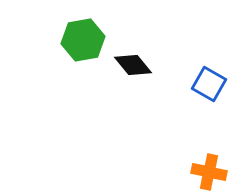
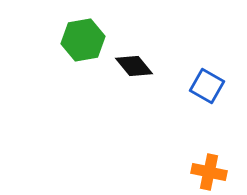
black diamond: moved 1 px right, 1 px down
blue square: moved 2 px left, 2 px down
